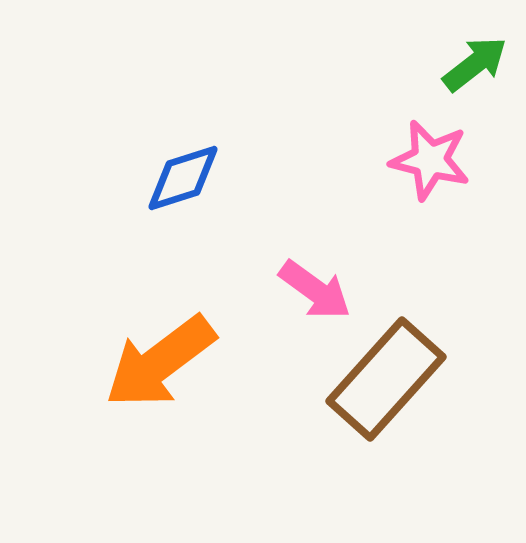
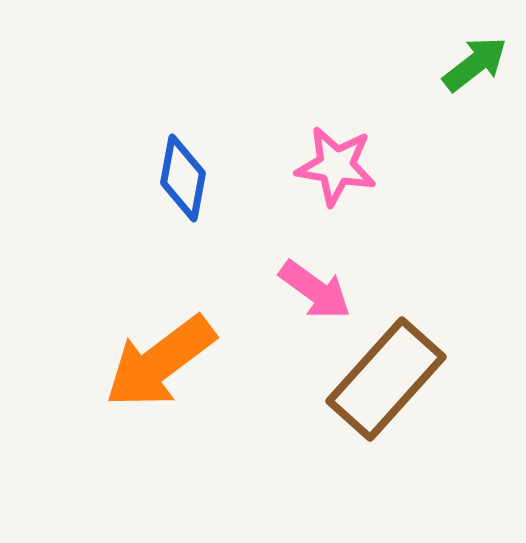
pink star: moved 94 px left, 6 px down; rotated 4 degrees counterclockwise
blue diamond: rotated 62 degrees counterclockwise
